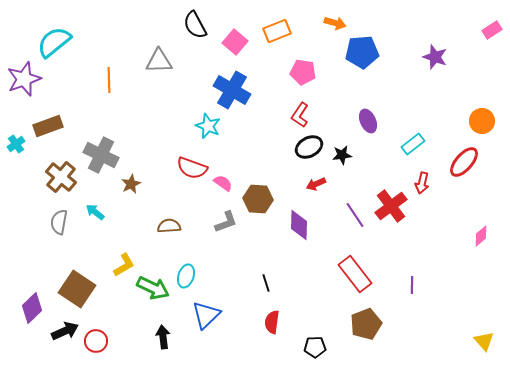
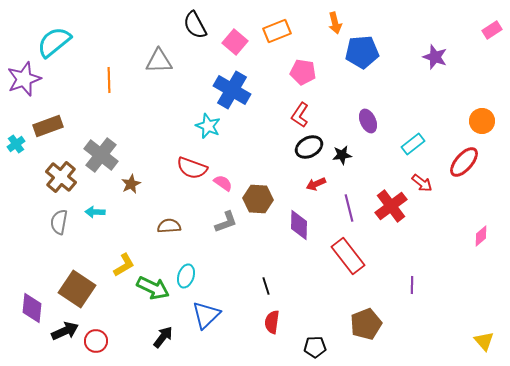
orange arrow at (335, 23): rotated 60 degrees clockwise
gray cross at (101, 155): rotated 12 degrees clockwise
red arrow at (422, 183): rotated 65 degrees counterclockwise
cyan arrow at (95, 212): rotated 36 degrees counterclockwise
purple line at (355, 215): moved 6 px left, 7 px up; rotated 20 degrees clockwise
red rectangle at (355, 274): moved 7 px left, 18 px up
black line at (266, 283): moved 3 px down
purple diamond at (32, 308): rotated 40 degrees counterclockwise
black arrow at (163, 337): rotated 45 degrees clockwise
